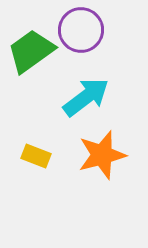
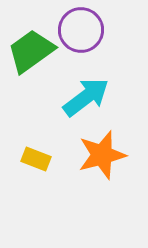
yellow rectangle: moved 3 px down
